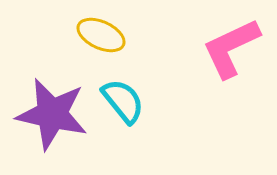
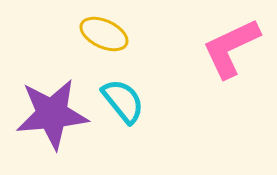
yellow ellipse: moved 3 px right, 1 px up
purple star: rotated 18 degrees counterclockwise
